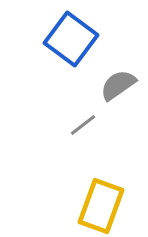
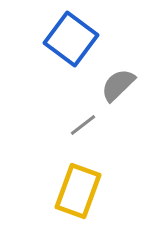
gray semicircle: rotated 9 degrees counterclockwise
yellow rectangle: moved 23 px left, 15 px up
